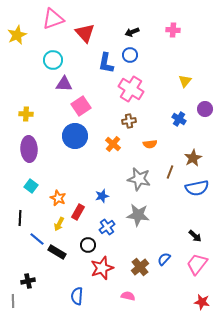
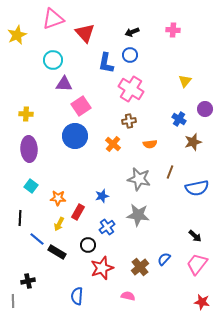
brown star at (193, 158): moved 16 px up; rotated 12 degrees clockwise
orange star at (58, 198): rotated 21 degrees counterclockwise
